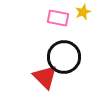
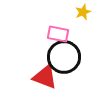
pink rectangle: moved 16 px down
red triangle: rotated 24 degrees counterclockwise
